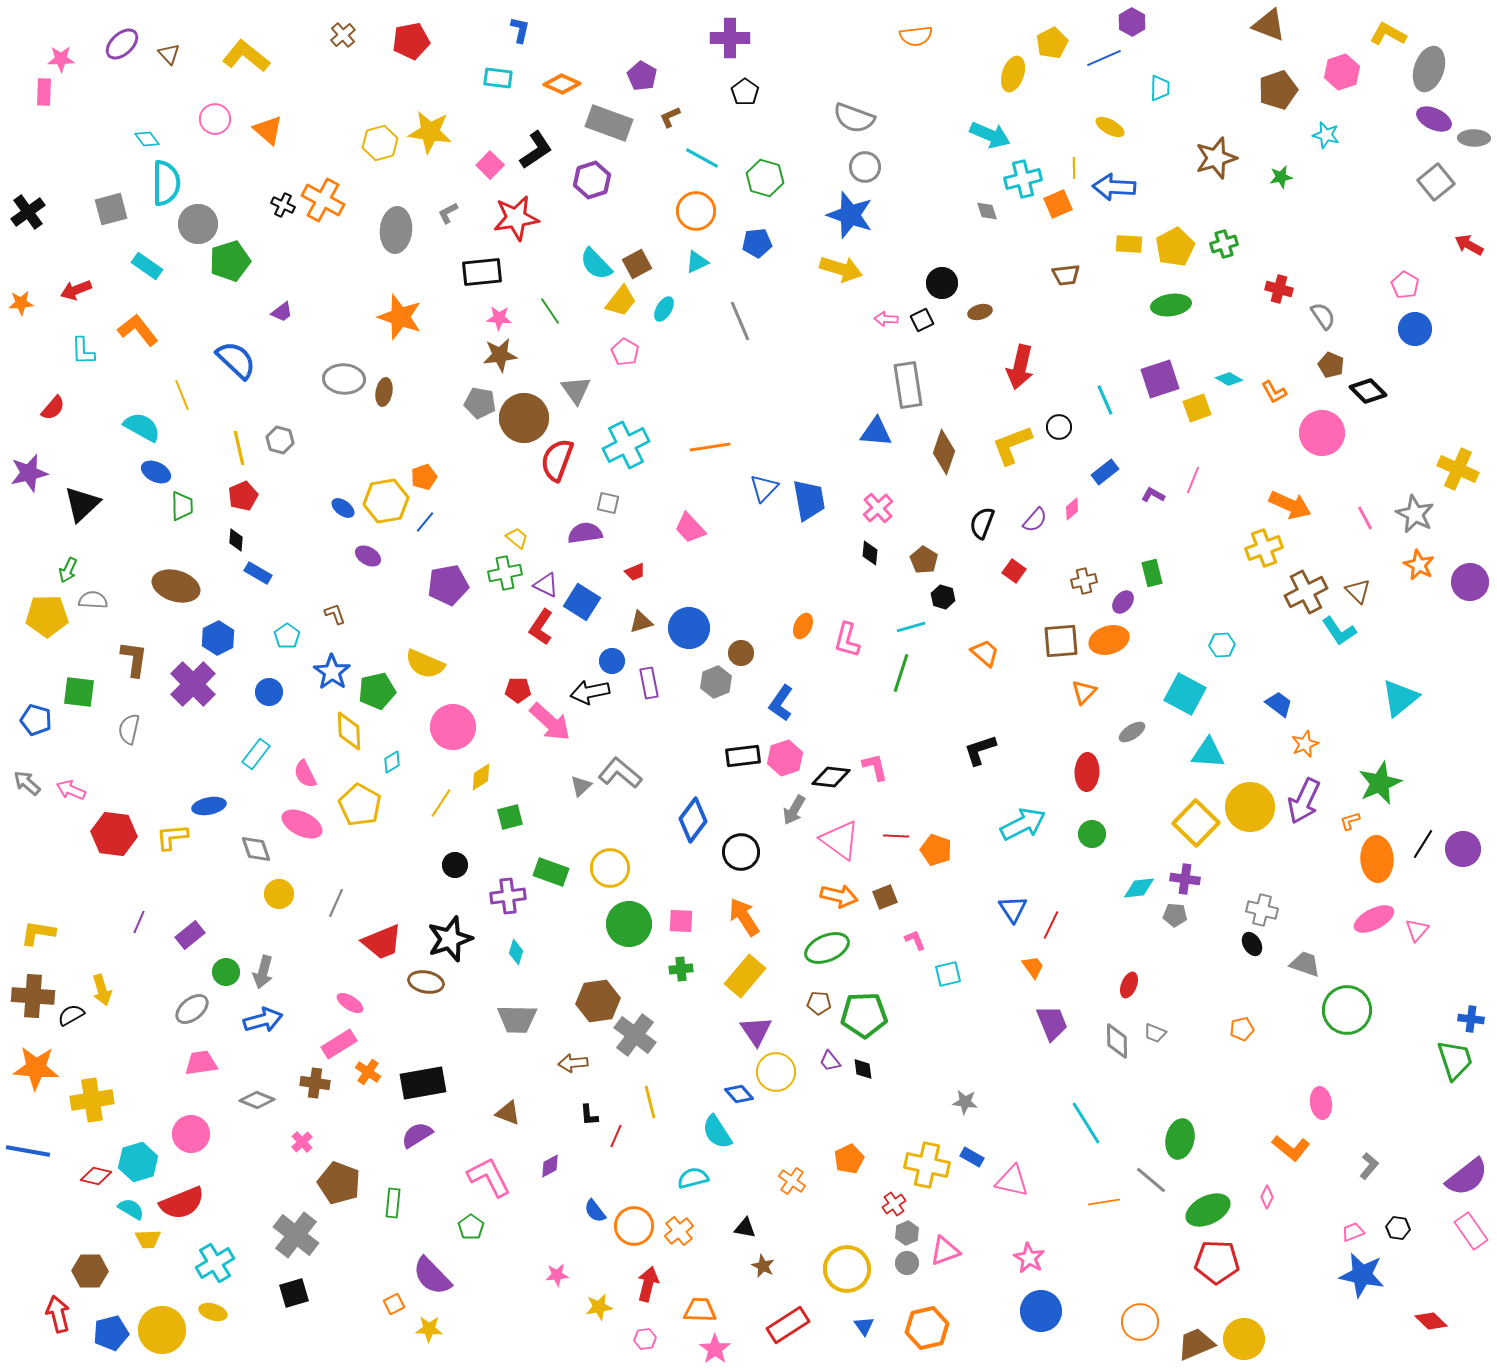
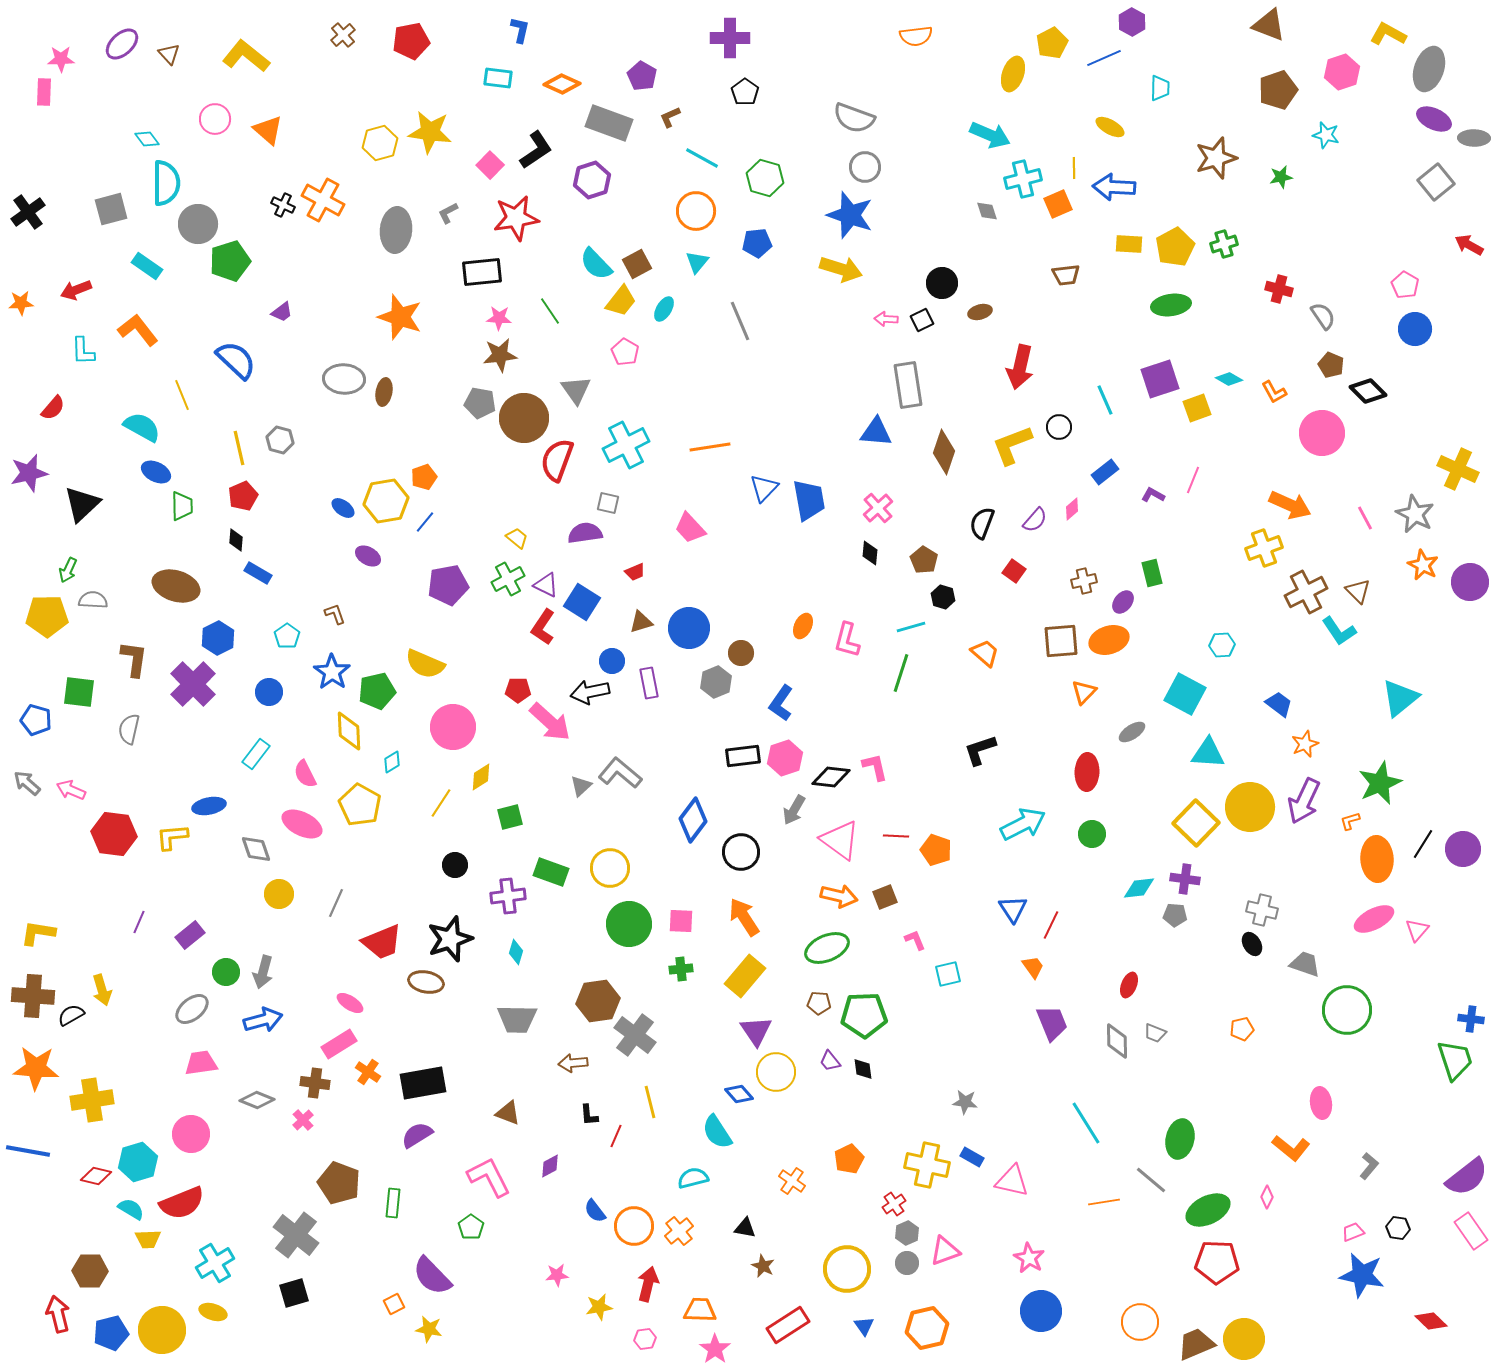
cyan triangle at (697, 262): rotated 25 degrees counterclockwise
orange star at (1419, 565): moved 4 px right
green cross at (505, 573): moved 3 px right, 6 px down; rotated 16 degrees counterclockwise
red L-shape at (541, 627): moved 2 px right
pink cross at (302, 1142): moved 1 px right, 22 px up
yellow star at (429, 1329): rotated 8 degrees clockwise
